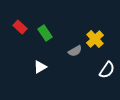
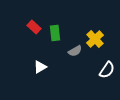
red rectangle: moved 14 px right
green rectangle: moved 10 px right; rotated 28 degrees clockwise
